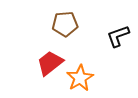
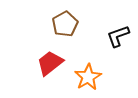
brown pentagon: rotated 25 degrees counterclockwise
orange star: moved 8 px right, 1 px up
